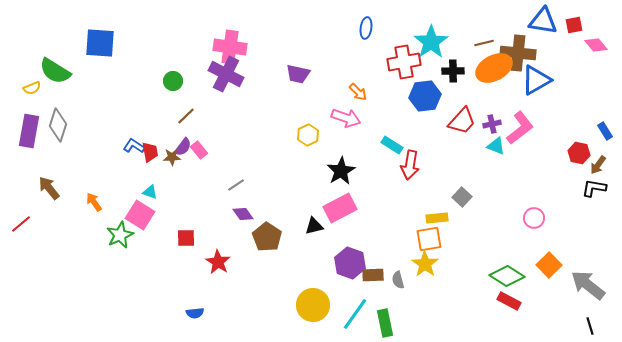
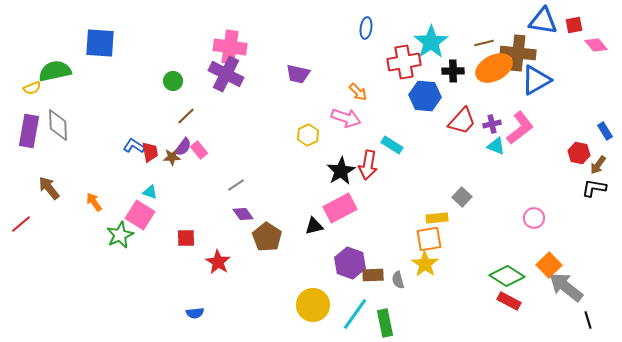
green semicircle at (55, 71): rotated 136 degrees clockwise
blue hexagon at (425, 96): rotated 12 degrees clockwise
gray diamond at (58, 125): rotated 20 degrees counterclockwise
red arrow at (410, 165): moved 42 px left
gray arrow at (588, 285): moved 22 px left, 2 px down
black line at (590, 326): moved 2 px left, 6 px up
